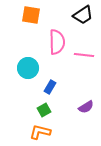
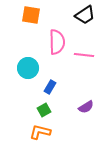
black trapezoid: moved 2 px right
